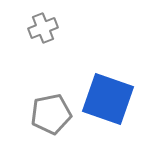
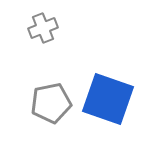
gray pentagon: moved 11 px up
